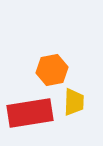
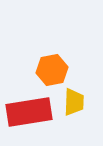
red rectangle: moved 1 px left, 1 px up
